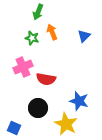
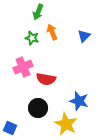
blue square: moved 4 px left
